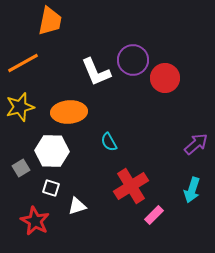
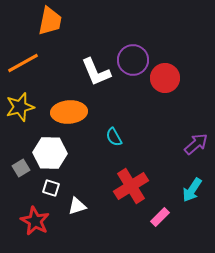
cyan semicircle: moved 5 px right, 5 px up
white hexagon: moved 2 px left, 2 px down
cyan arrow: rotated 15 degrees clockwise
pink rectangle: moved 6 px right, 2 px down
